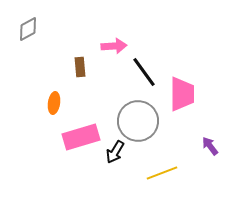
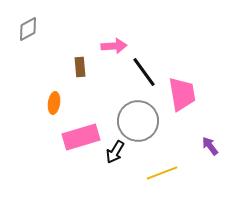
pink trapezoid: rotated 9 degrees counterclockwise
